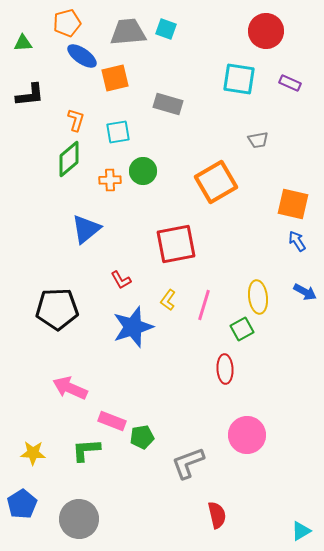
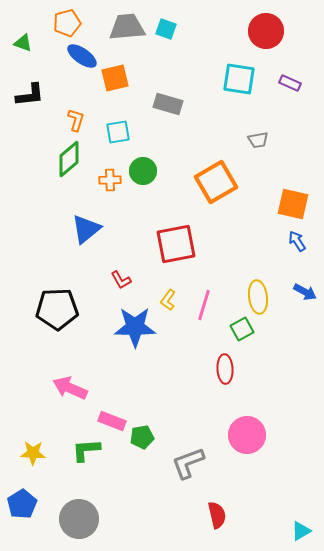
gray trapezoid at (128, 32): moved 1 px left, 5 px up
green triangle at (23, 43): rotated 24 degrees clockwise
blue star at (133, 327): moved 2 px right; rotated 18 degrees clockwise
